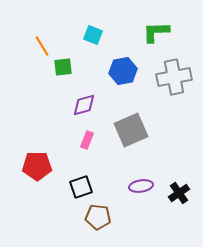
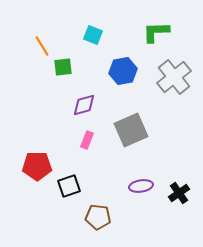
gray cross: rotated 28 degrees counterclockwise
black square: moved 12 px left, 1 px up
